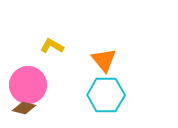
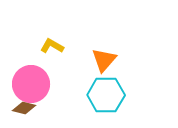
orange triangle: rotated 20 degrees clockwise
pink circle: moved 3 px right, 1 px up
